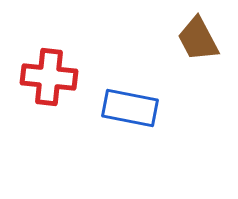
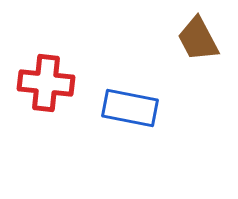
red cross: moved 3 px left, 6 px down
